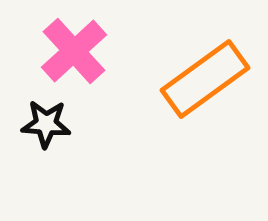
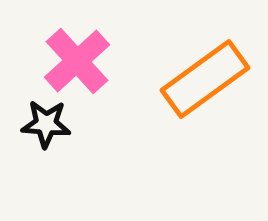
pink cross: moved 3 px right, 10 px down
